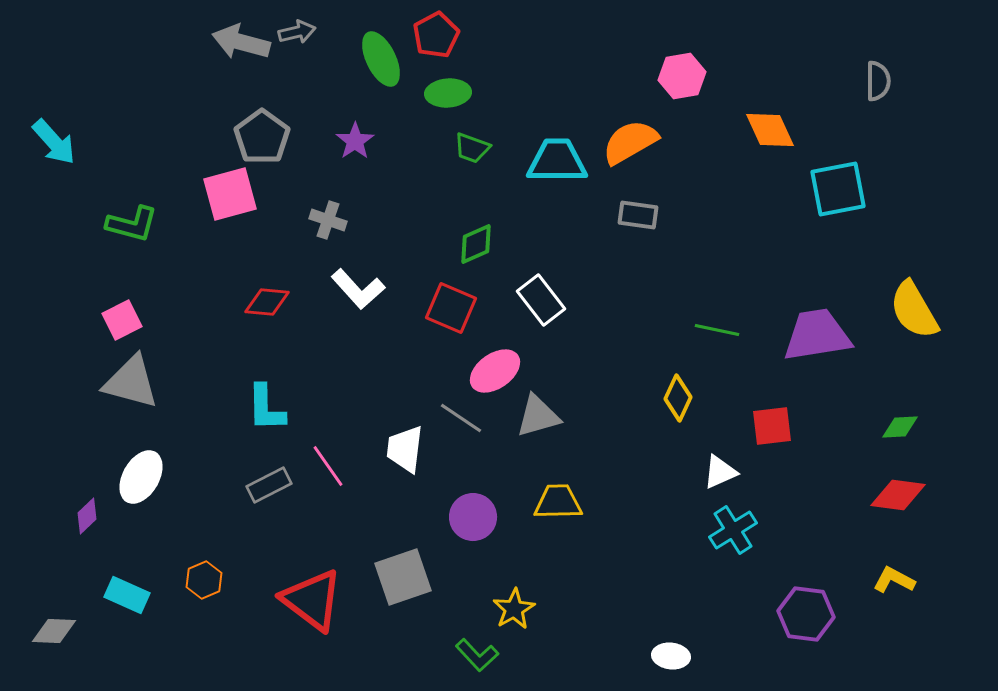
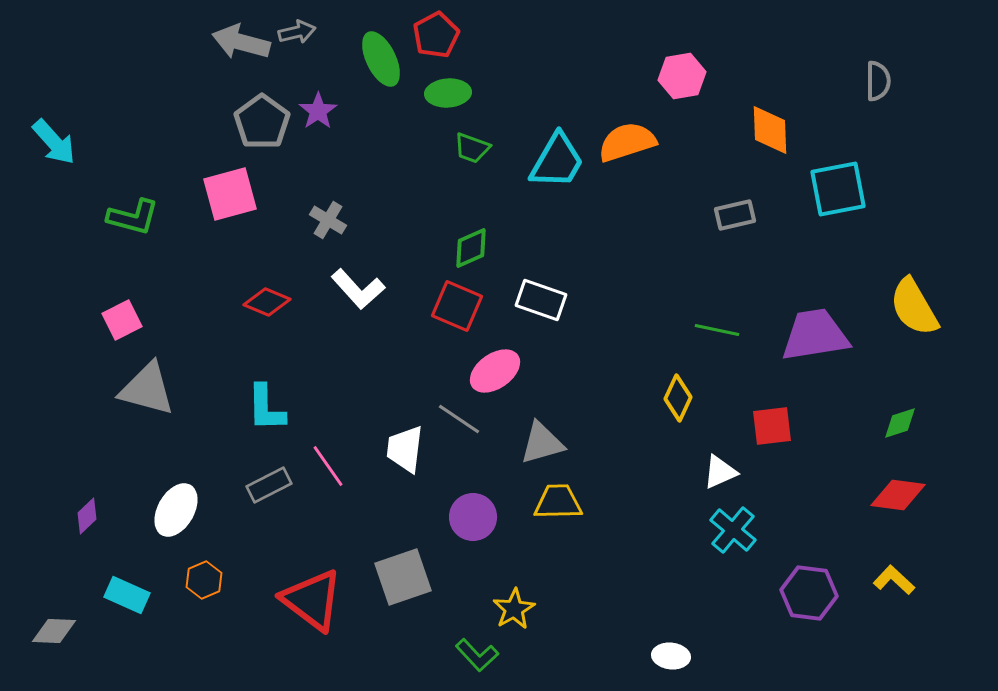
orange diamond at (770, 130): rotated 22 degrees clockwise
gray pentagon at (262, 137): moved 15 px up
purple star at (355, 141): moved 37 px left, 30 px up
orange semicircle at (630, 142): moved 3 px left; rotated 12 degrees clockwise
cyan trapezoid at (557, 161): rotated 120 degrees clockwise
gray rectangle at (638, 215): moved 97 px right; rotated 21 degrees counterclockwise
gray cross at (328, 220): rotated 12 degrees clockwise
green L-shape at (132, 224): moved 1 px right, 7 px up
green diamond at (476, 244): moved 5 px left, 4 px down
white rectangle at (541, 300): rotated 33 degrees counterclockwise
red diamond at (267, 302): rotated 18 degrees clockwise
red square at (451, 308): moved 6 px right, 2 px up
yellow semicircle at (914, 310): moved 3 px up
purple trapezoid at (817, 335): moved 2 px left
gray triangle at (131, 382): moved 16 px right, 7 px down
gray triangle at (538, 416): moved 4 px right, 27 px down
gray line at (461, 418): moved 2 px left, 1 px down
green diamond at (900, 427): moved 4 px up; rotated 15 degrees counterclockwise
white ellipse at (141, 477): moved 35 px right, 33 px down
cyan cross at (733, 530): rotated 18 degrees counterclockwise
yellow L-shape at (894, 580): rotated 15 degrees clockwise
purple hexagon at (806, 614): moved 3 px right, 21 px up
